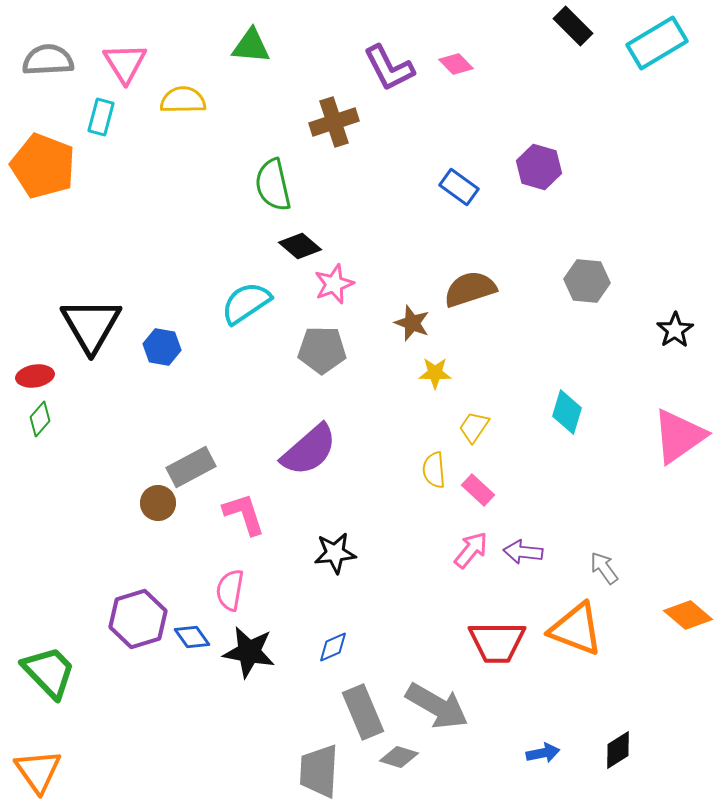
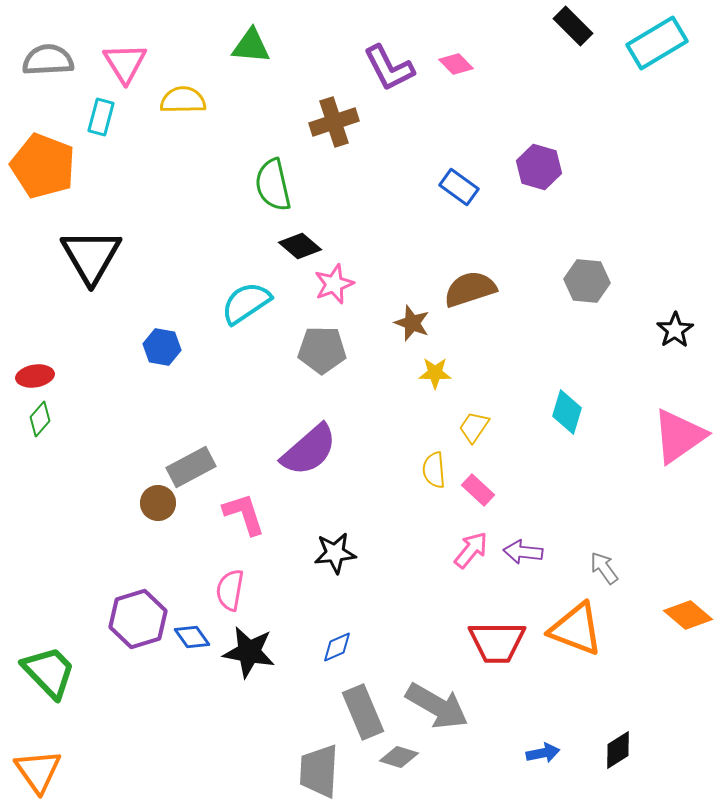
black triangle at (91, 325): moved 69 px up
blue diamond at (333, 647): moved 4 px right
